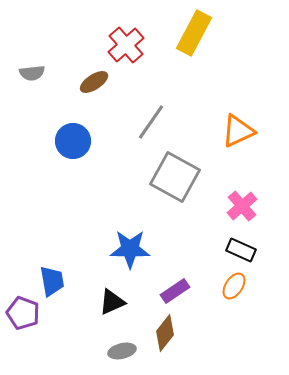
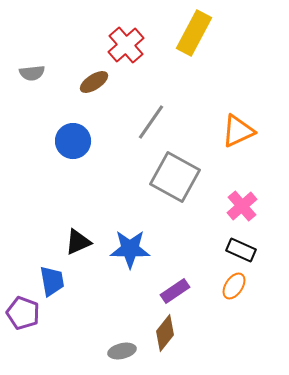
black triangle: moved 34 px left, 60 px up
